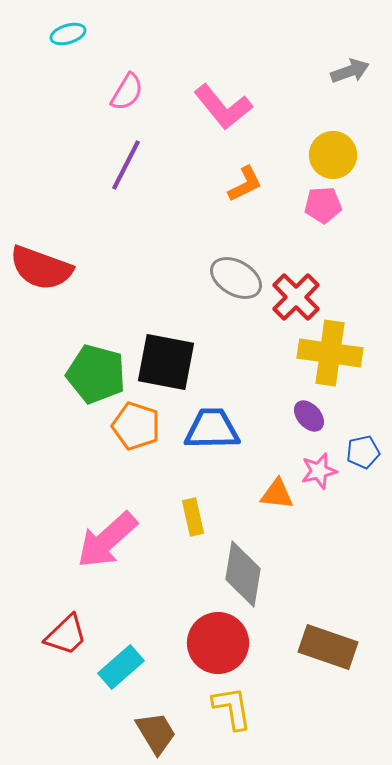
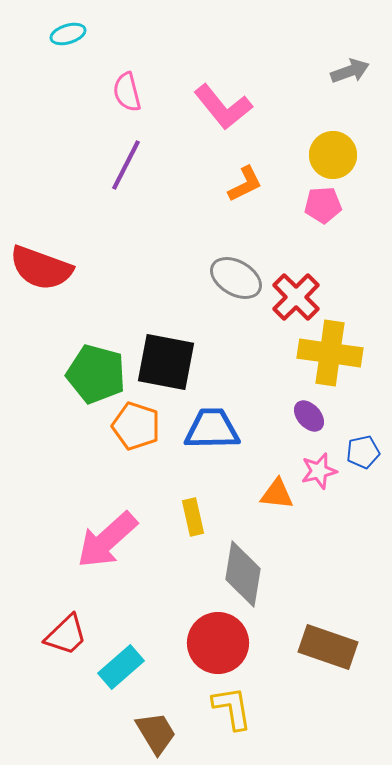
pink semicircle: rotated 135 degrees clockwise
